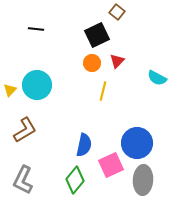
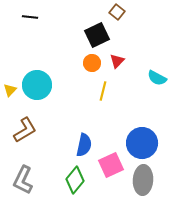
black line: moved 6 px left, 12 px up
blue circle: moved 5 px right
